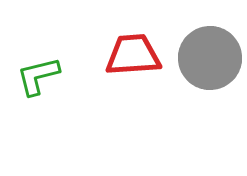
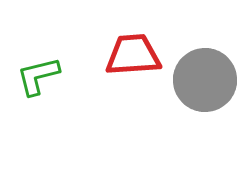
gray circle: moved 5 px left, 22 px down
